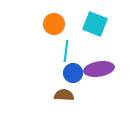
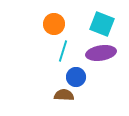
cyan square: moved 7 px right
cyan line: moved 3 px left; rotated 10 degrees clockwise
purple ellipse: moved 2 px right, 16 px up
blue circle: moved 3 px right, 4 px down
